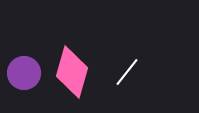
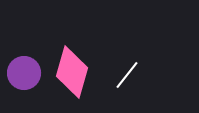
white line: moved 3 px down
